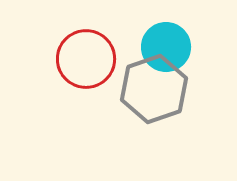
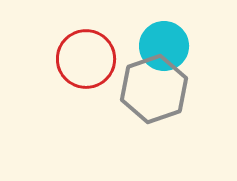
cyan circle: moved 2 px left, 1 px up
